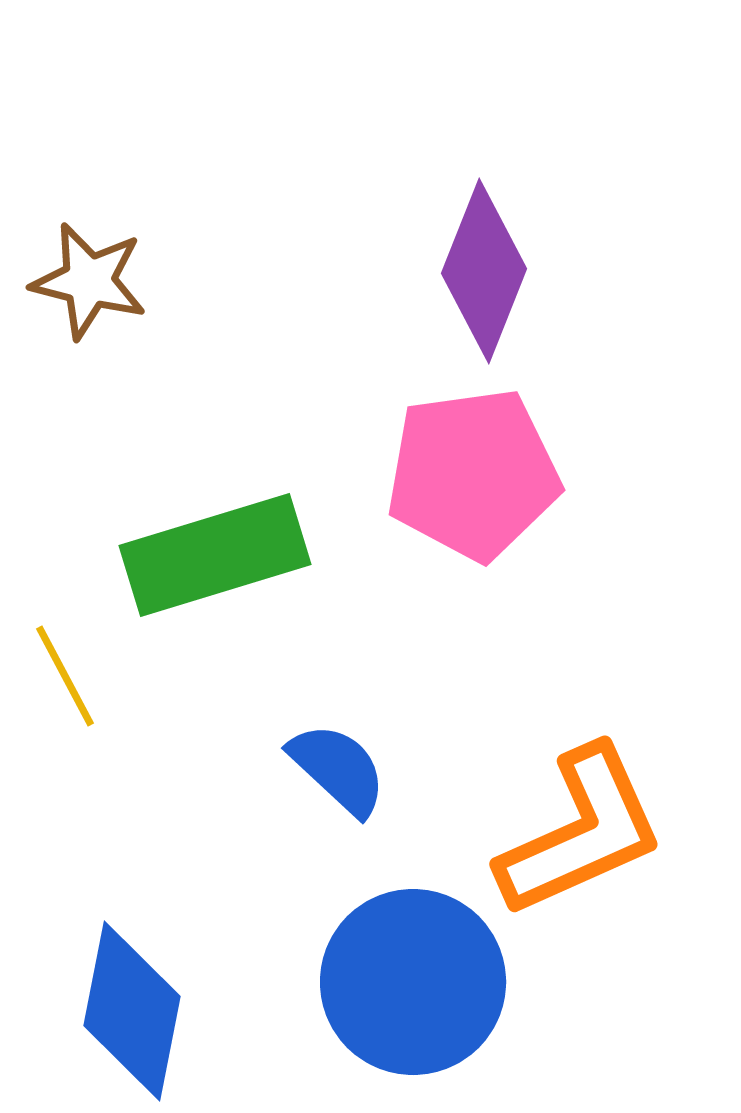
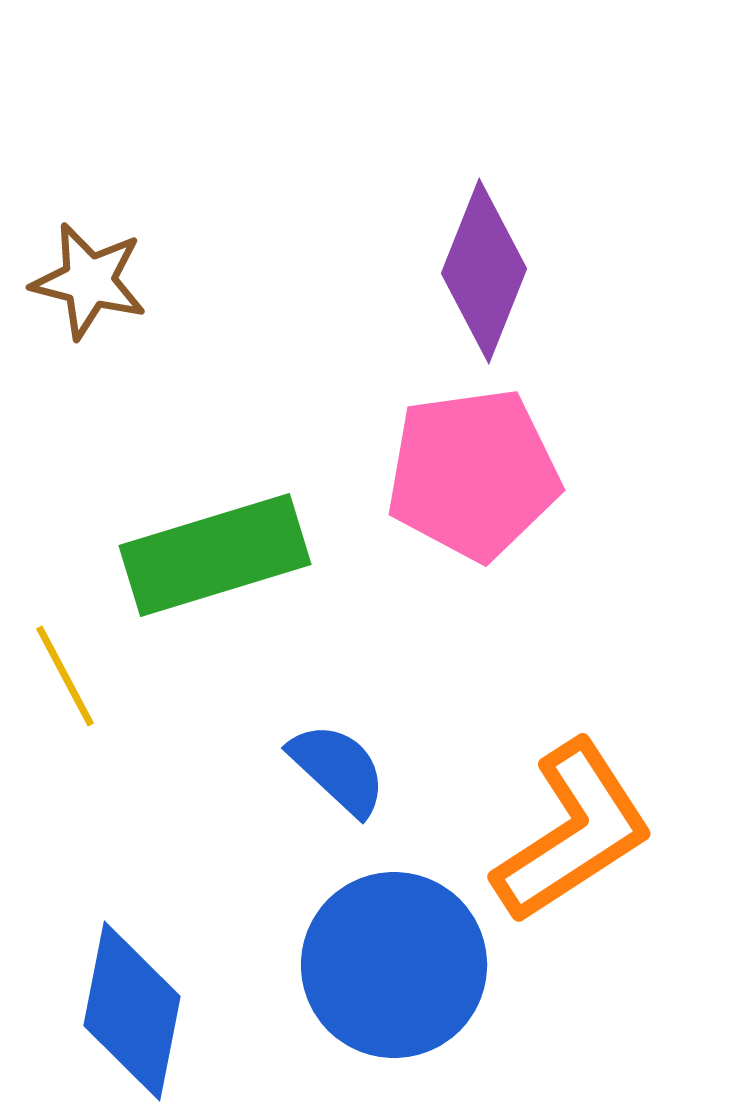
orange L-shape: moved 8 px left; rotated 9 degrees counterclockwise
blue circle: moved 19 px left, 17 px up
